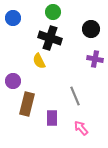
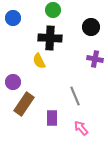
green circle: moved 2 px up
black circle: moved 2 px up
black cross: rotated 15 degrees counterclockwise
purple circle: moved 1 px down
brown rectangle: moved 3 px left; rotated 20 degrees clockwise
